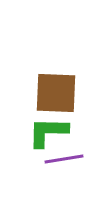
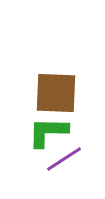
purple line: rotated 24 degrees counterclockwise
